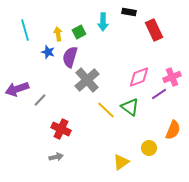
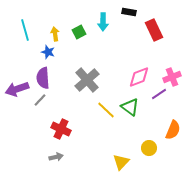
yellow arrow: moved 3 px left
purple semicircle: moved 27 px left, 21 px down; rotated 20 degrees counterclockwise
yellow triangle: rotated 12 degrees counterclockwise
